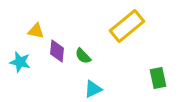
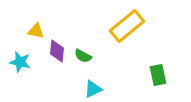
green semicircle: rotated 18 degrees counterclockwise
green rectangle: moved 3 px up
